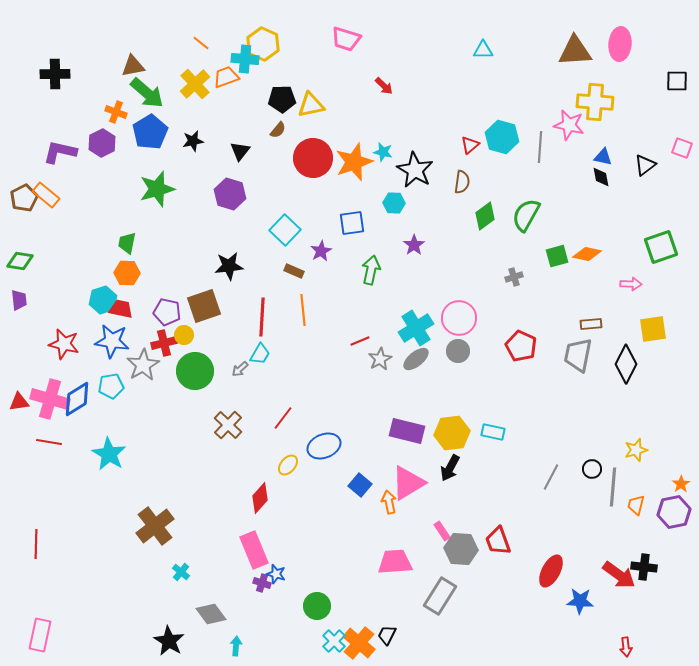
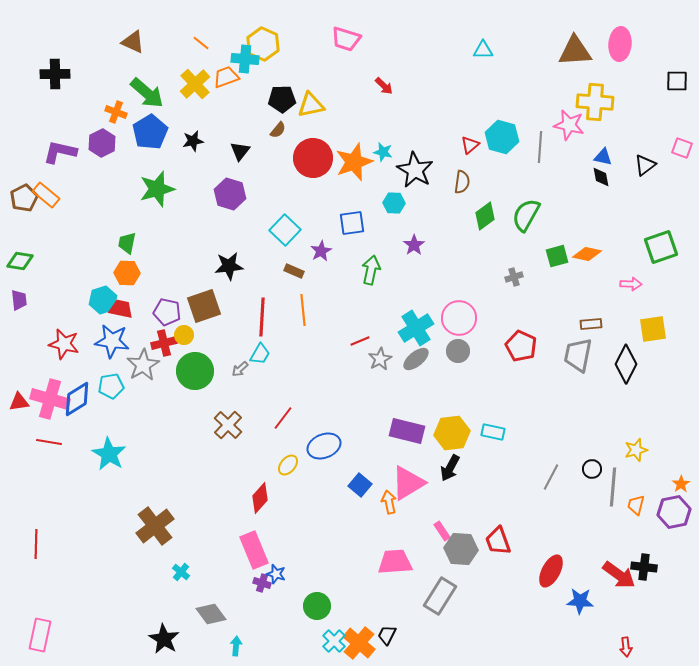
brown triangle at (133, 66): moved 24 px up; rotated 35 degrees clockwise
black star at (169, 641): moved 5 px left, 2 px up
